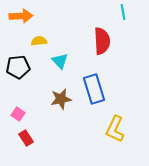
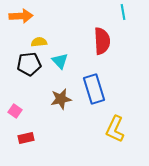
yellow semicircle: moved 1 px down
black pentagon: moved 11 px right, 3 px up
pink square: moved 3 px left, 3 px up
red rectangle: rotated 70 degrees counterclockwise
